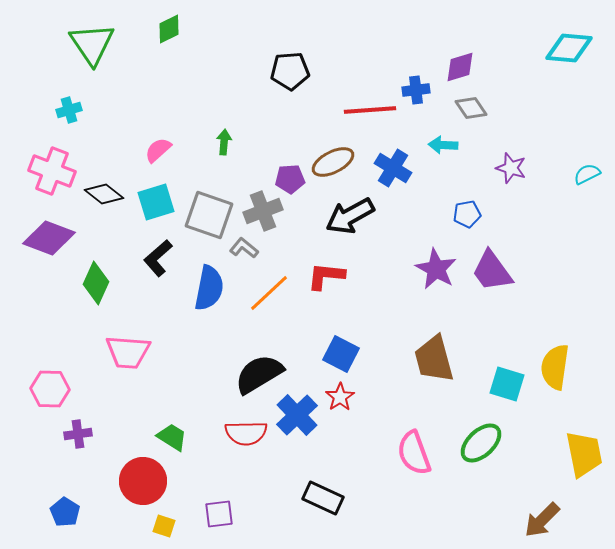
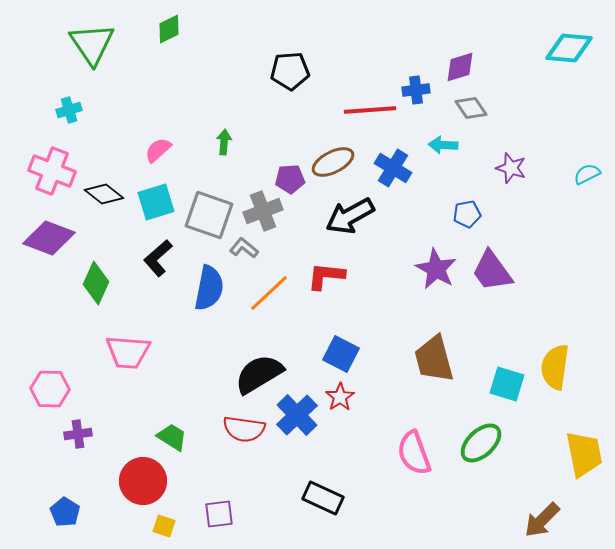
red semicircle at (246, 433): moved 2 px left, 4 px up; rotated 9 degrees clockwise
